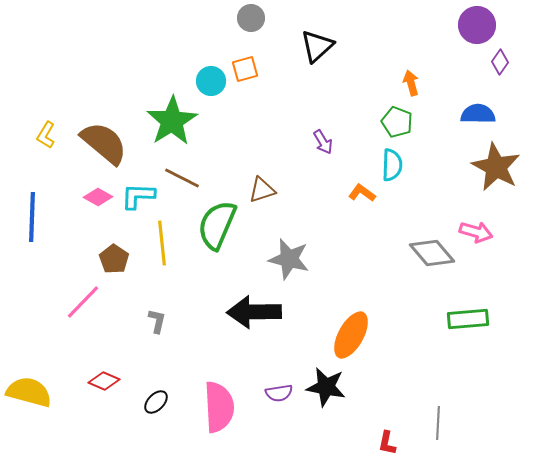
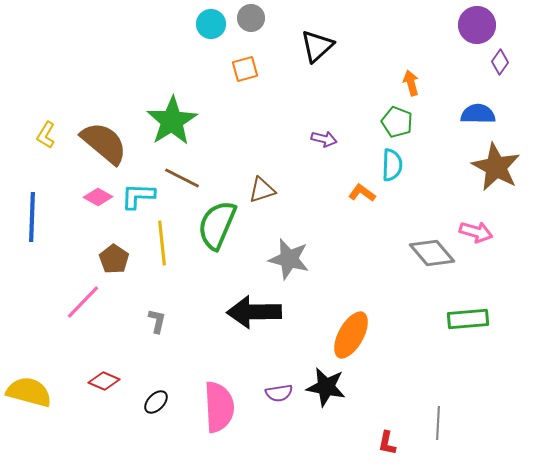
cyan circle: moved 57 px up
purple arrow: moved 1 px right, 3 px up; rotated 45 degrees counterclockwise
